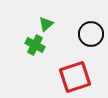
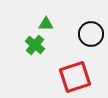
green triangle: rotated 42 degrees clockwise
green cross: rotated 12 degrees clockwise
